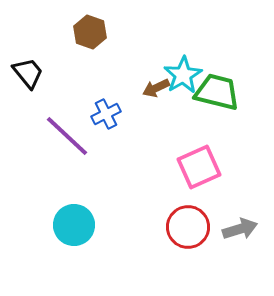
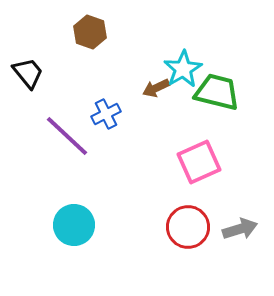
cyan star: moved 6 px up
pink square: moved 5 px up
